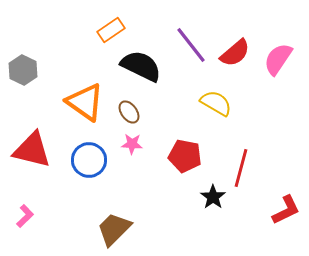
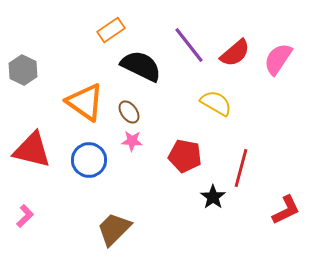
purple line: moved 2 px left
pink star: moved 3 px up
